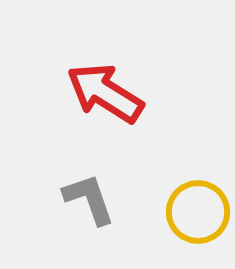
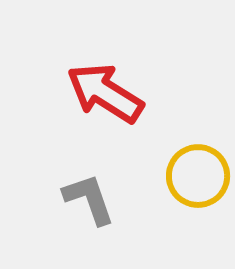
yellow circle: moved 36 px up
